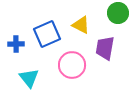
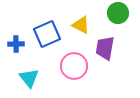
pink circle: moved 2 px right, 1 px down
